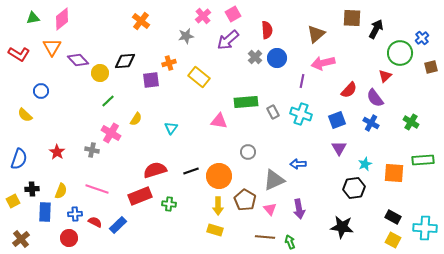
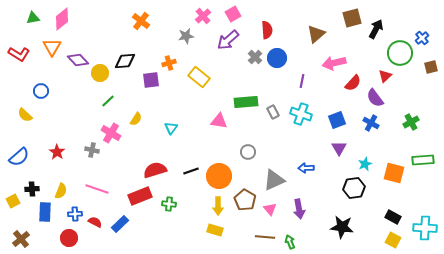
brown square at (352, 18): rotated 18 degrees counterclockwise
pink arrow at (323, 63): moved 11 px right
red semicircle at (349, 90): moved 4 px right, 7 px up
green cross at (411, 122): rotated 28 degrees clockwise
blue semicircle at (19, 159): moved 2 px up; rotated 30 degrees clockwise
blue arrow at (298, 164): moved 8 px right, 4 px down
orange square at (394, 173): rotated 10 degrees clockwise
blue rectangle at (118, 225): moved 2 px right, 1 px up
